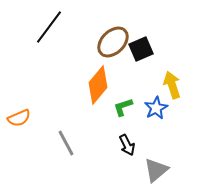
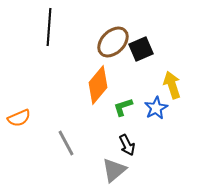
black line: rotated 33 degrees counterclockwise
gray triangle: moved 42 px left
